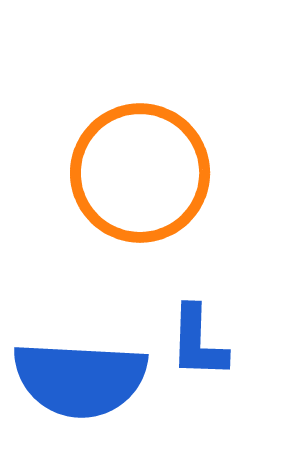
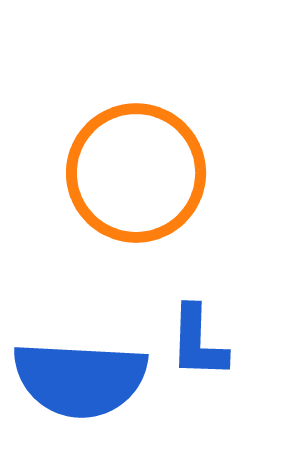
orange circle: moved 4 px left
